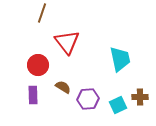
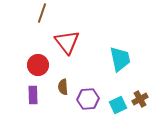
brown semicircle: rotated 126 degrees counterclockwise
brown cross: moved 2 px down; rotated 28 degrees counterclockwise
